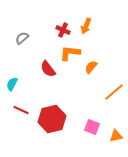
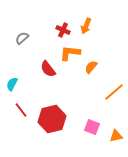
red line: rotated 28 degrees clockwise
